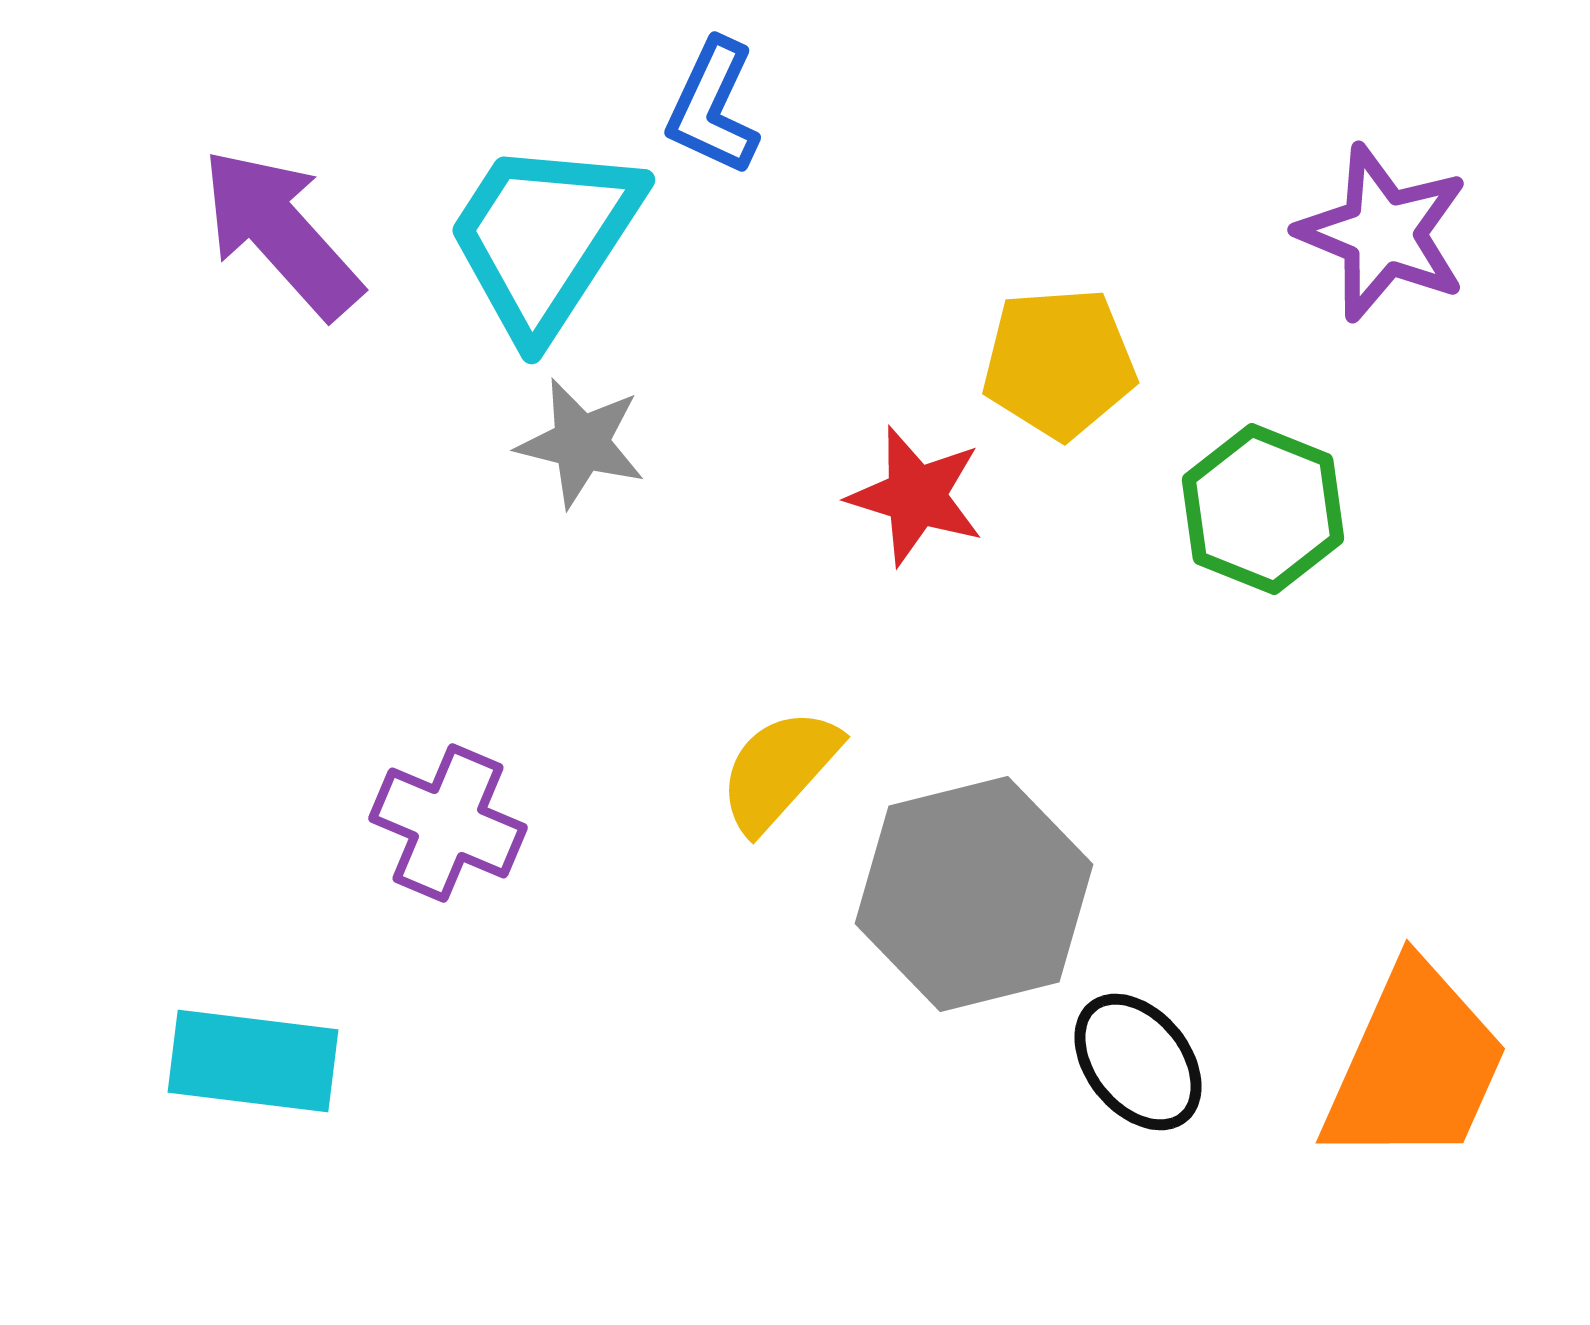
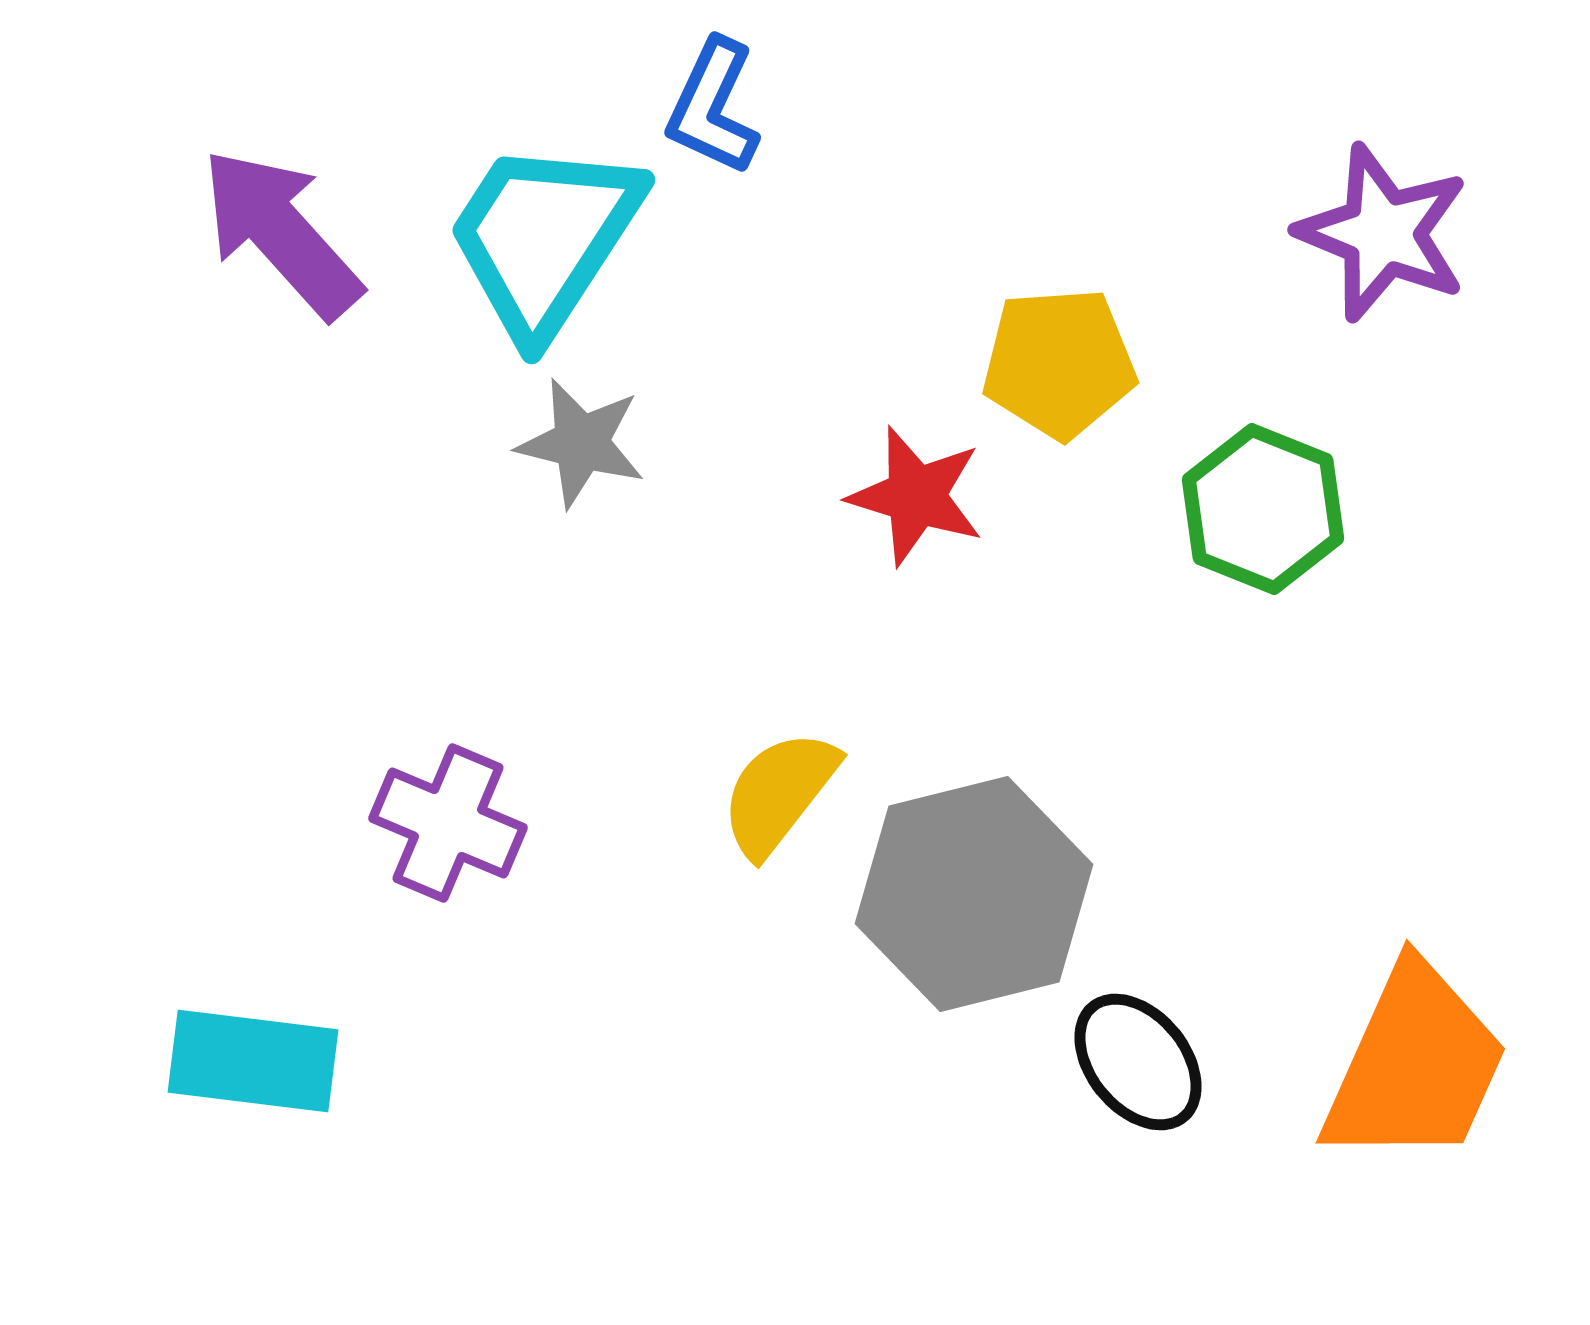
yellow semicircle: moved 23 px down; rotated 4 degrees counterclockwise
